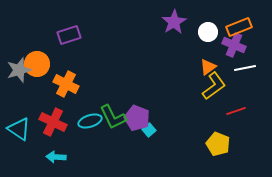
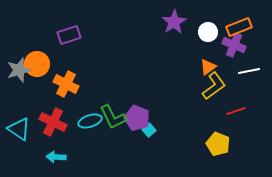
white line: moved 4 px right, 3 px down
